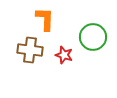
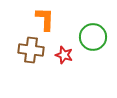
brown cross: moved 1 px right
